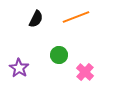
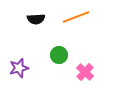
black semicircle: rotated 60 degrees clockwise
purple star: rotated 24 degrees clockwise
